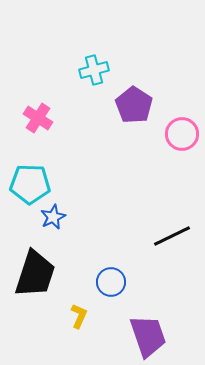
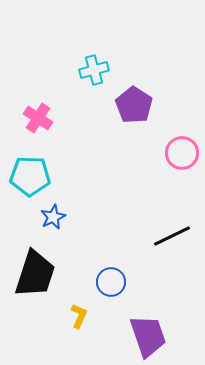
pink circle: moved 19 px down
cyan pentagon: moved 8 px up
